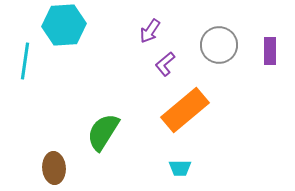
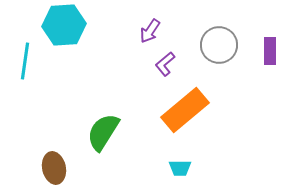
brown ellipse: rotated 8 degrees counterclockwise
